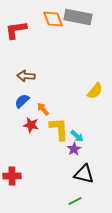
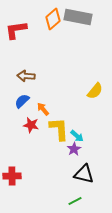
orange diamond: rotated 70 degrees clockwise
